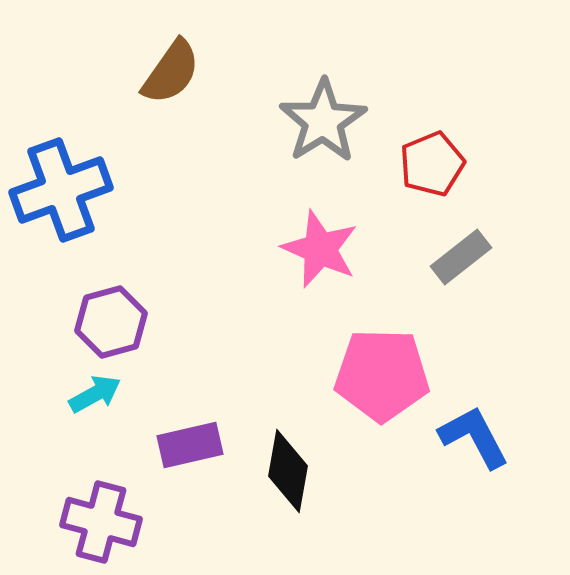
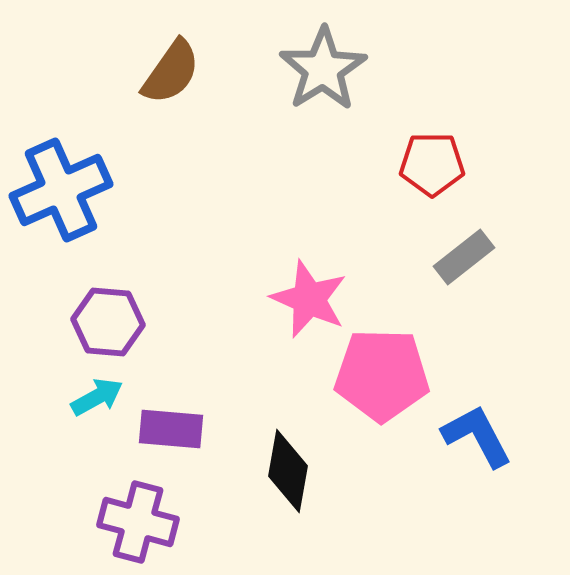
gray star: moved 52 px up
red pentagon: rotated 22 degrees clockwise
blue cross: rotated 4 degrees counterclockwise
pink star: moved 11 px left, 50 px down
gray rectangle: moved 3 px right
purple hexagon: moved 3 px left; rotated 20 degrees clockwise
cyan arrow: moved 2 px right, 3 px down
blue L-shape: moved 3 px right, 1 px up
purple rectangle: moved 19 px left, 16 px up; rotated 18 degrees clockwise
purple cross: moved 37 px right
